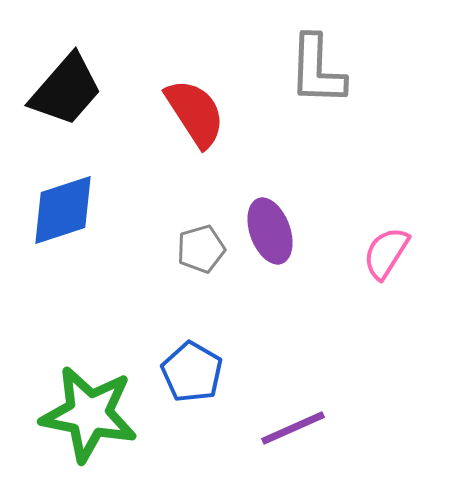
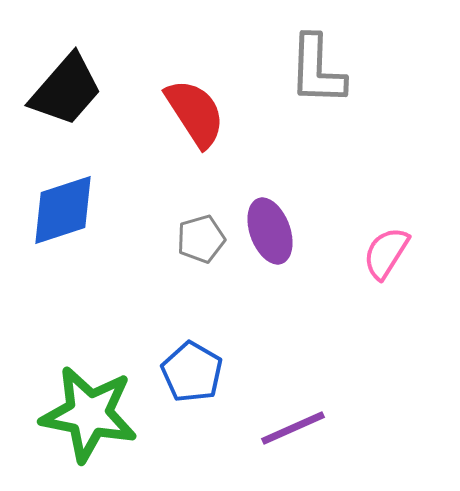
gray pentagon: moved 10 px up
